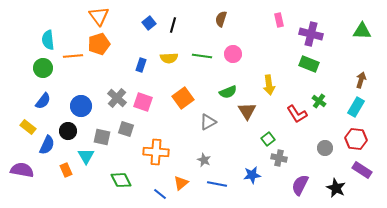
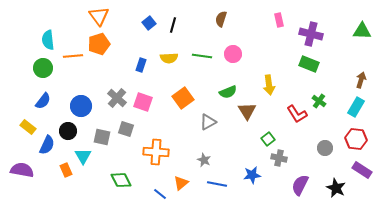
cyan triangle at (86, 156): moved 3 px left
